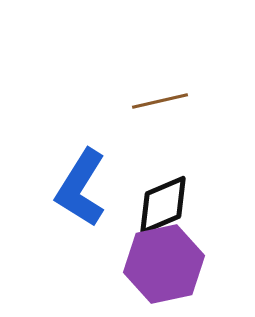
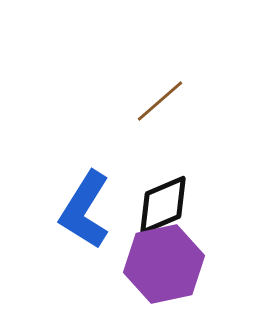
brown line: rotated 28 degrees counterclockwise
blue L-shape: moved 4 px right, 22 px down
